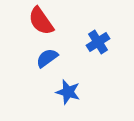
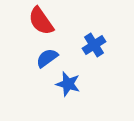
blue cross: moved 4 px left, 3 px down
blue star: moved 8 px up
